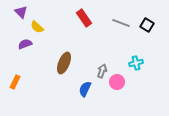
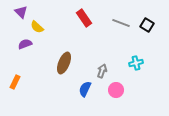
pink circle: moved 1 px left, 8 px down
